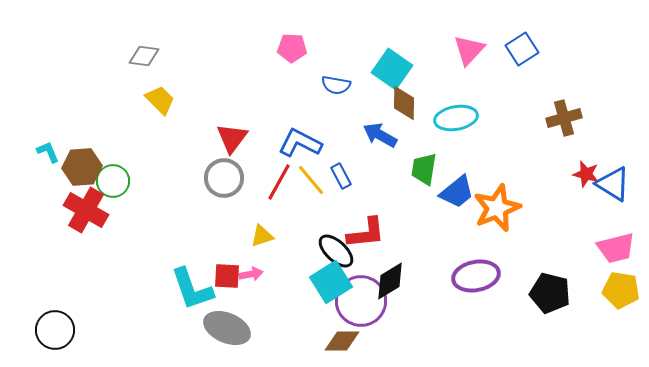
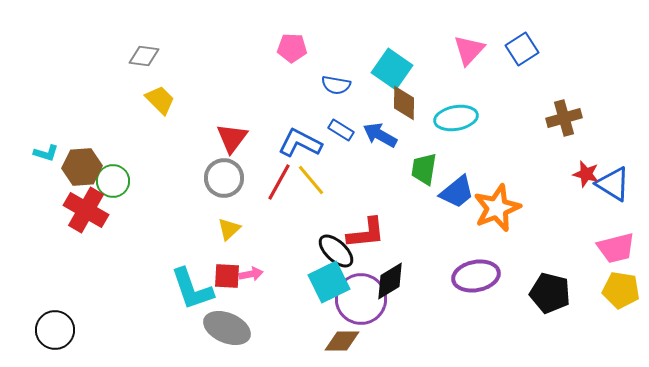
cyan L-shape at (48, 152): moved 2 px left, 1 px down; rotated 130 degrees clockwise
blue rectangle at (341, 176): moved 46 px up; rotated 30 degrees counterclockwise
yellow triangle at (262, 236): moved 33 px left, 7 px up; rotated 25 degrees counterclockwise
cyan square at (331, 282): moved 2 px left; rotated 6 degrees clockwise
purple circle at (361, 301): moved 2 px up
